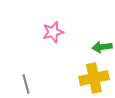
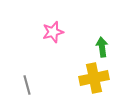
green arrow: rotated 90 degrees clockwise
gray line: moved 1 px right, 1 px down
